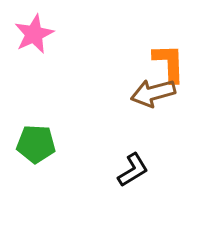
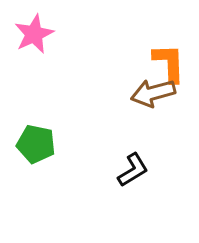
green pentagon: rotated 9 degrees clockwise
